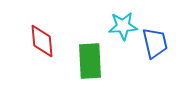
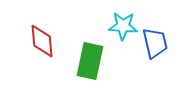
cyan star: rotated 8 degrees clockwise
green rectangle: rotated 15 degrees clockwise
